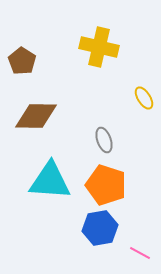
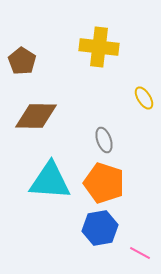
yellow cross: rotated 6 degrees counterclockwise
orange pentagon: moved 2 px left, 2 px up
